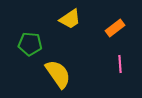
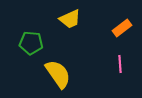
yellow trapezoid: rotated 10 degrees clockwise
orange rectangle: moved 7 px right
green pentagon: moved 1 px right, 1 px up
